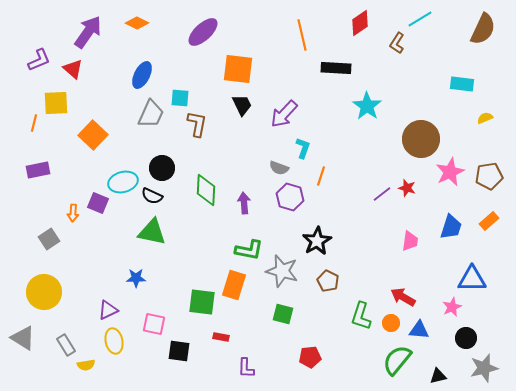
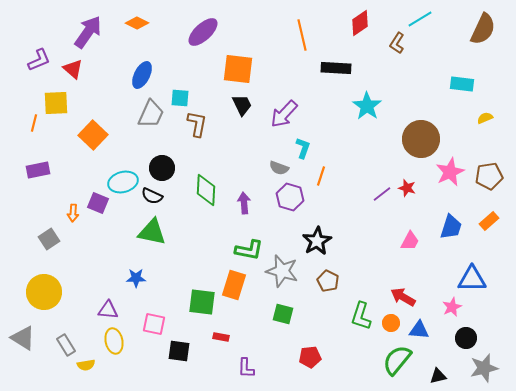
pink trapezoid at (410, 241): rotated 20 degrees clockwise
purple triangle at (108, 310): rotated 30 degrees clockwise
